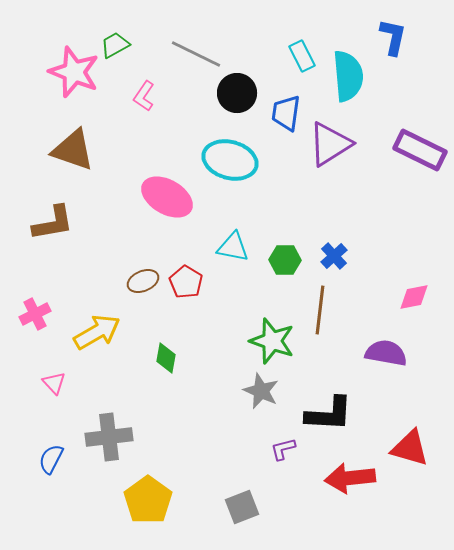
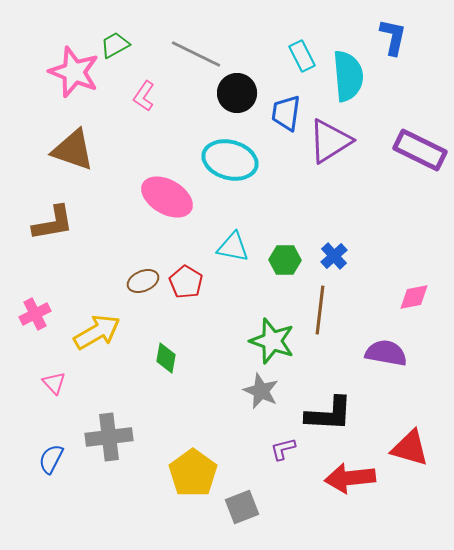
purple triangle: moved 3 px up
yellow pentagon: moved 45 px right, 27 px up
